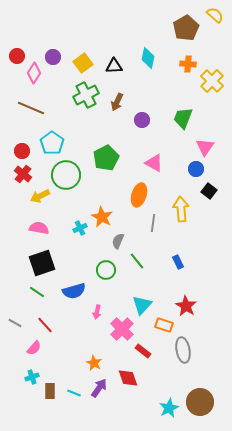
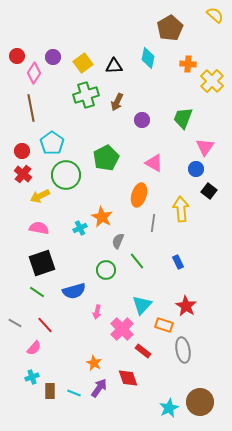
brown pentagon at (186, 28): moved 16 px left
green cross at (86, 95): rotated 10 degrees clockwise
brown line at (31, 108): rotated 56 degrees clockwise
